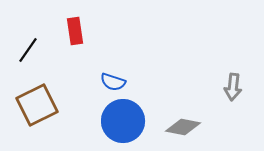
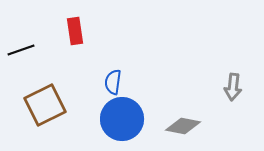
black line: moved 7 px left; rotated 36 degrees clockwise
blue semicircle: rotated 80 degrees clockwise
brown square: moved 8 px right
blue circle: moved 1 px left, 2 px up
gray diamond: moved 1 px up
